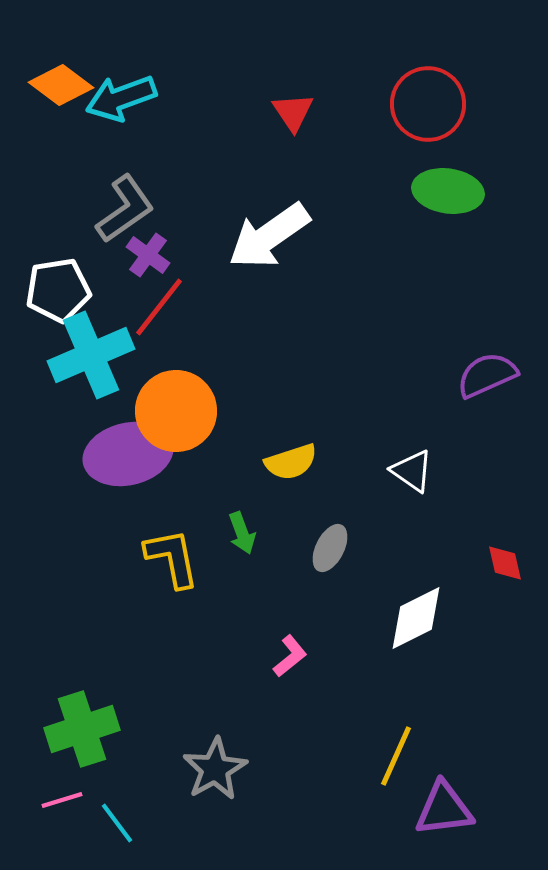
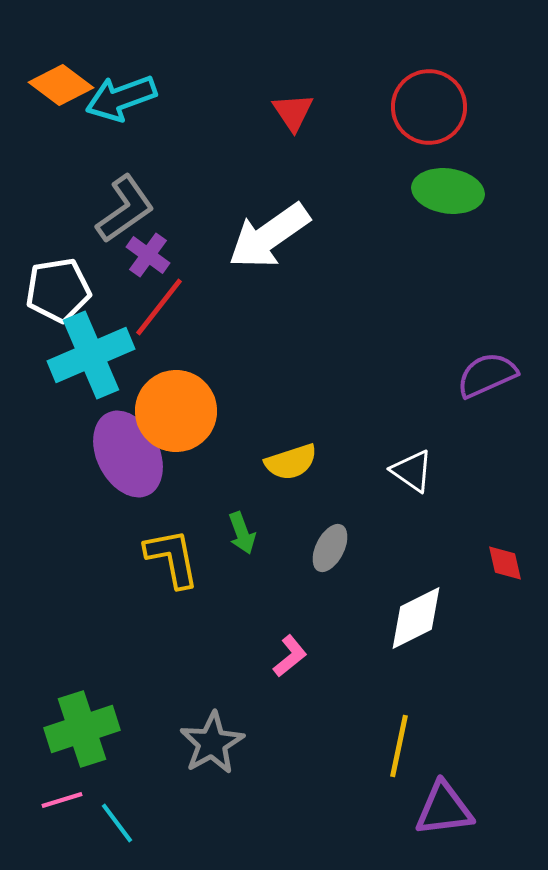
red circle: moved 1 px right, 3 px down
purple ellipse: rotated 76 degrees clockwise
yellow line: moved 3 px right, 10 px up; rotated 12 degrees counterclockwise
gray star: moved 3 px left, 26 px up
